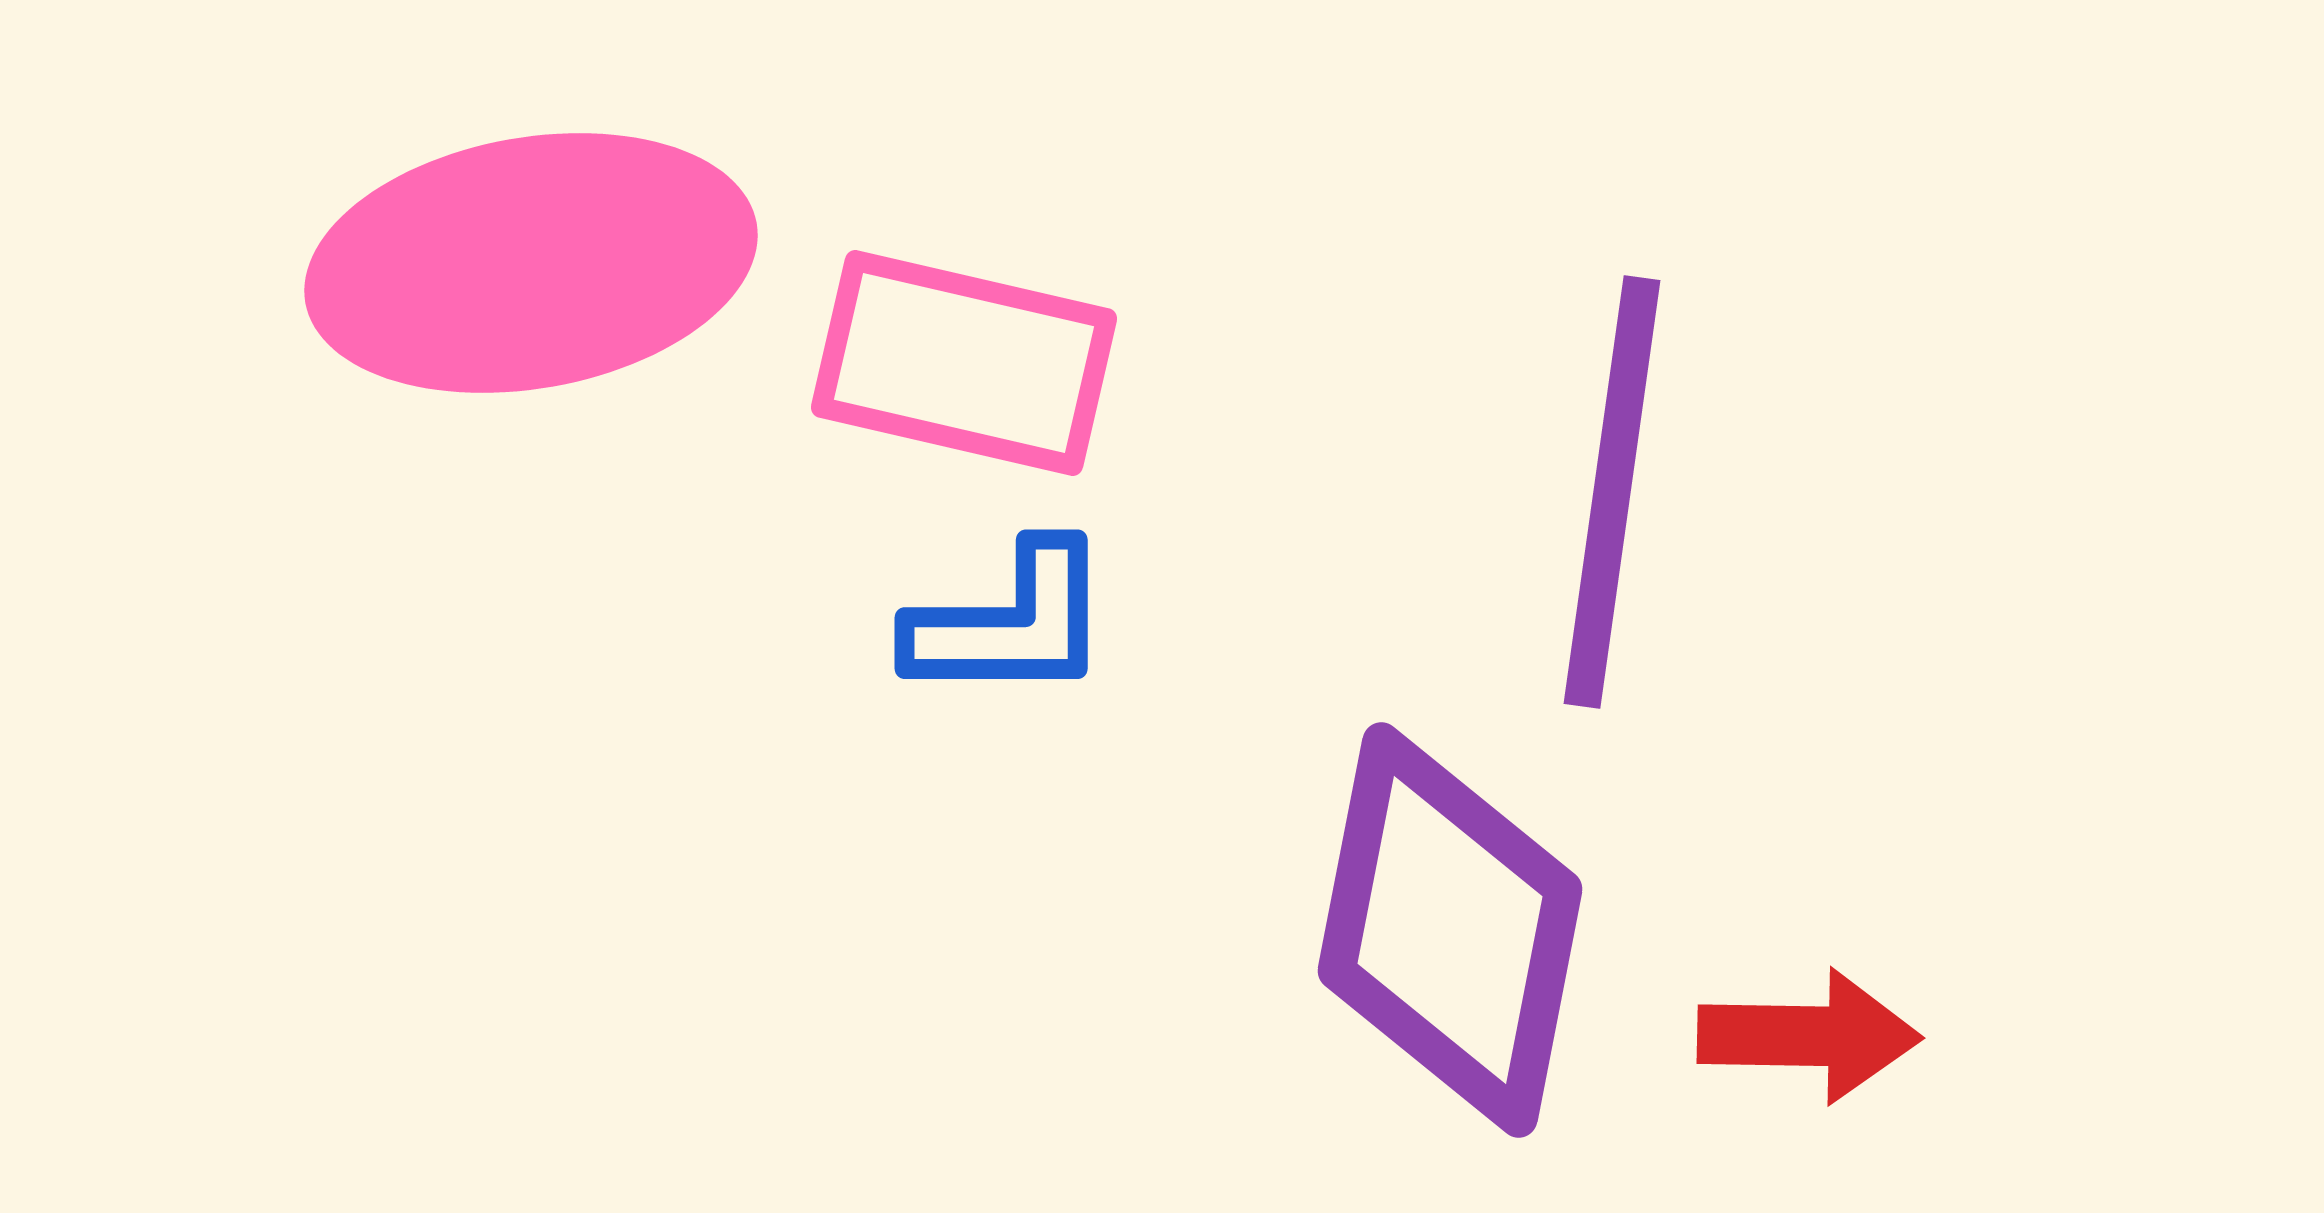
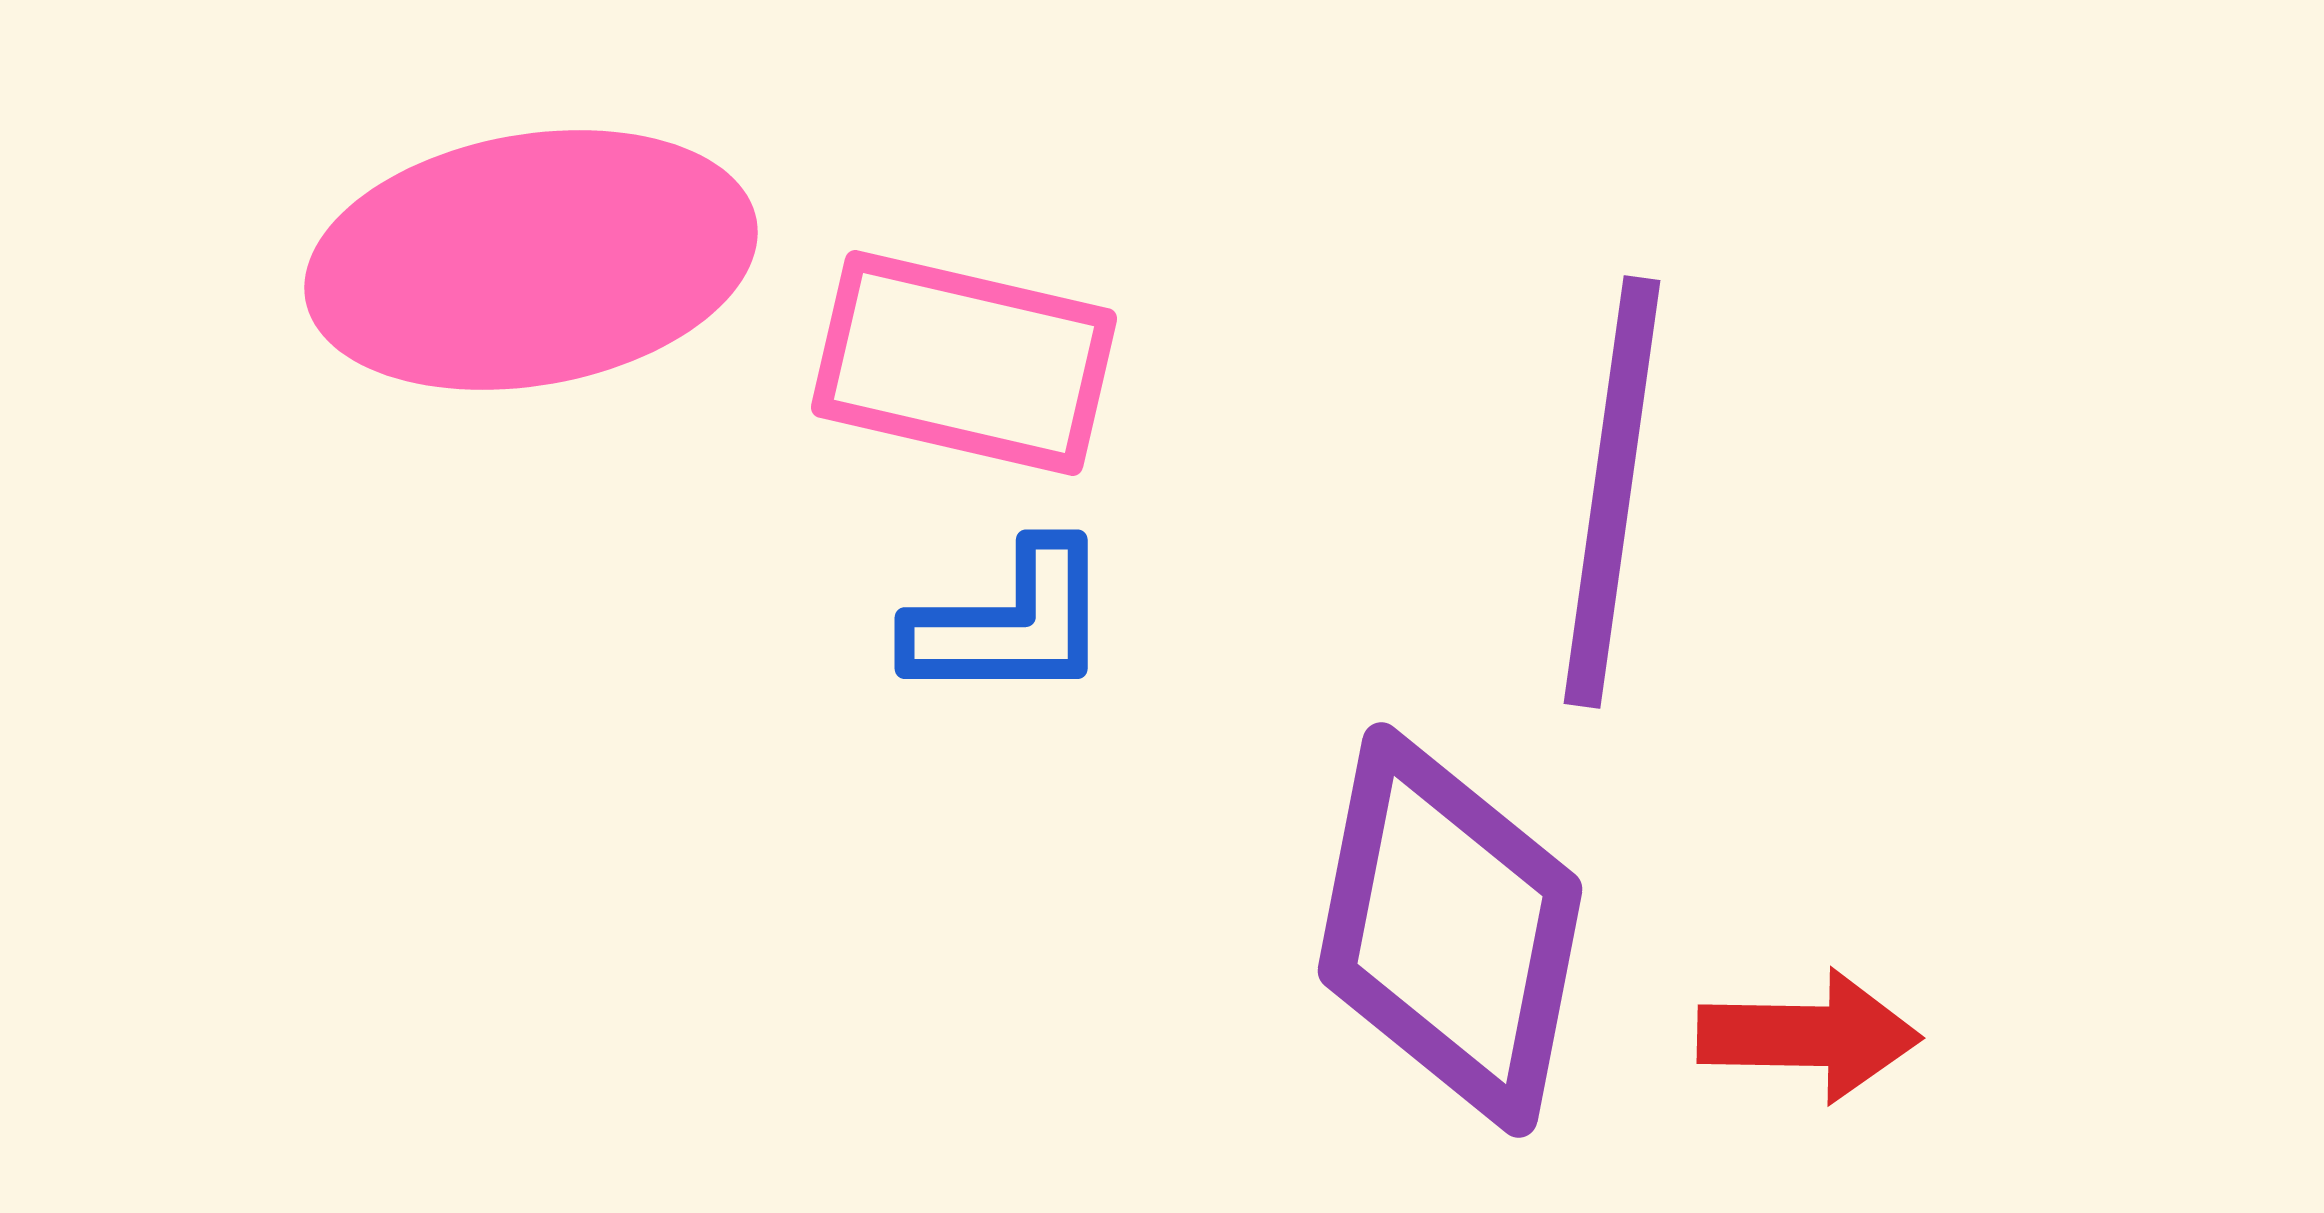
pink ellipse: moved 3 px up
